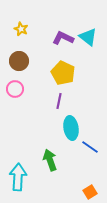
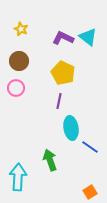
pink circle: moved 1 px right, 1 px up
